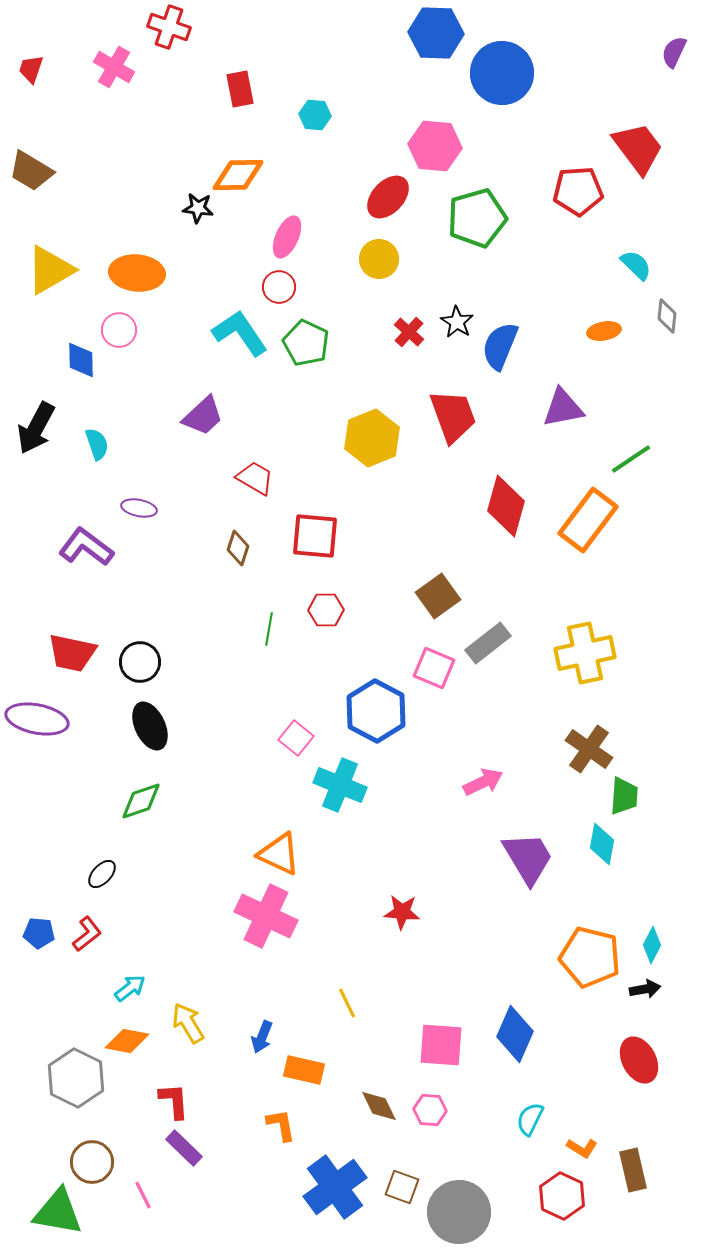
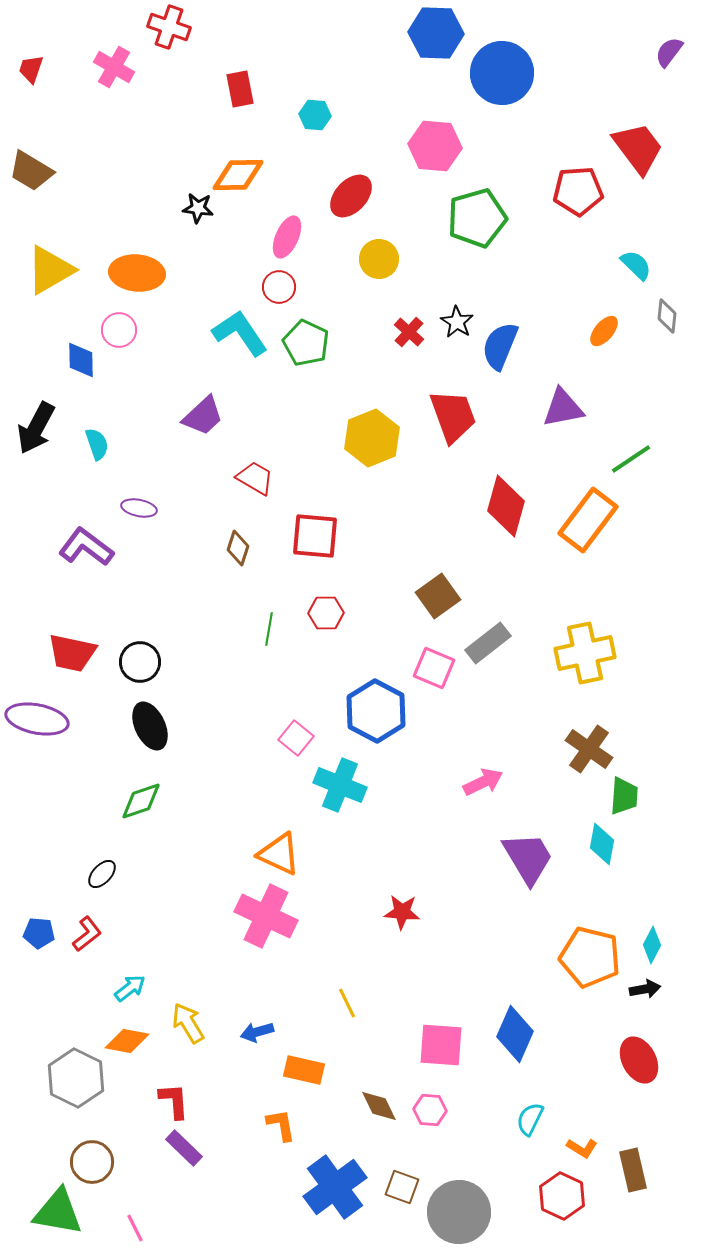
purple semicircle at (674, 52): moved 5 px left; rotated 12 degrees clockwise
red ellipse at (388, 197): moved 37 px left, 1 px up
orange ellipse at (604, 331): rotated 40 degrees counterclockwise
red hexagon at (326, 610): moved 3 px down
blue arrow at (262, 1037): moved 5 px left, 5 px up; rotated 52 degrees clockwise
pink line at (143, 1195): moved 8 px left, 33 px down
